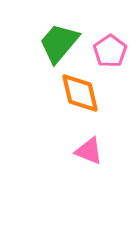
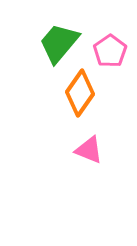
orange diamond: rotated 48 degrees clockwise
pink triangle: moved 1 px up
